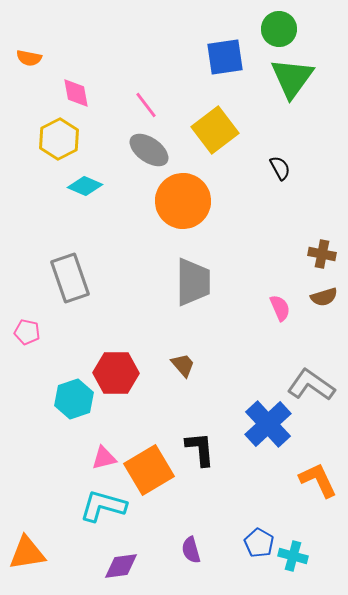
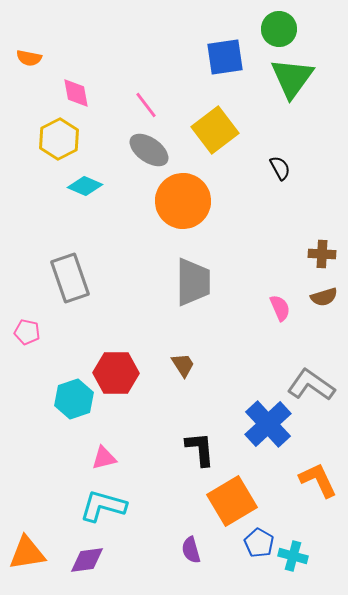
brown cross: rotated 8 degrees counterclockwise
brown trapezoid: rotated 8 degrees clockwise
orange square: moved 83 px right, 31 px down
purple diamond: moved 34 px left, 6 px up
